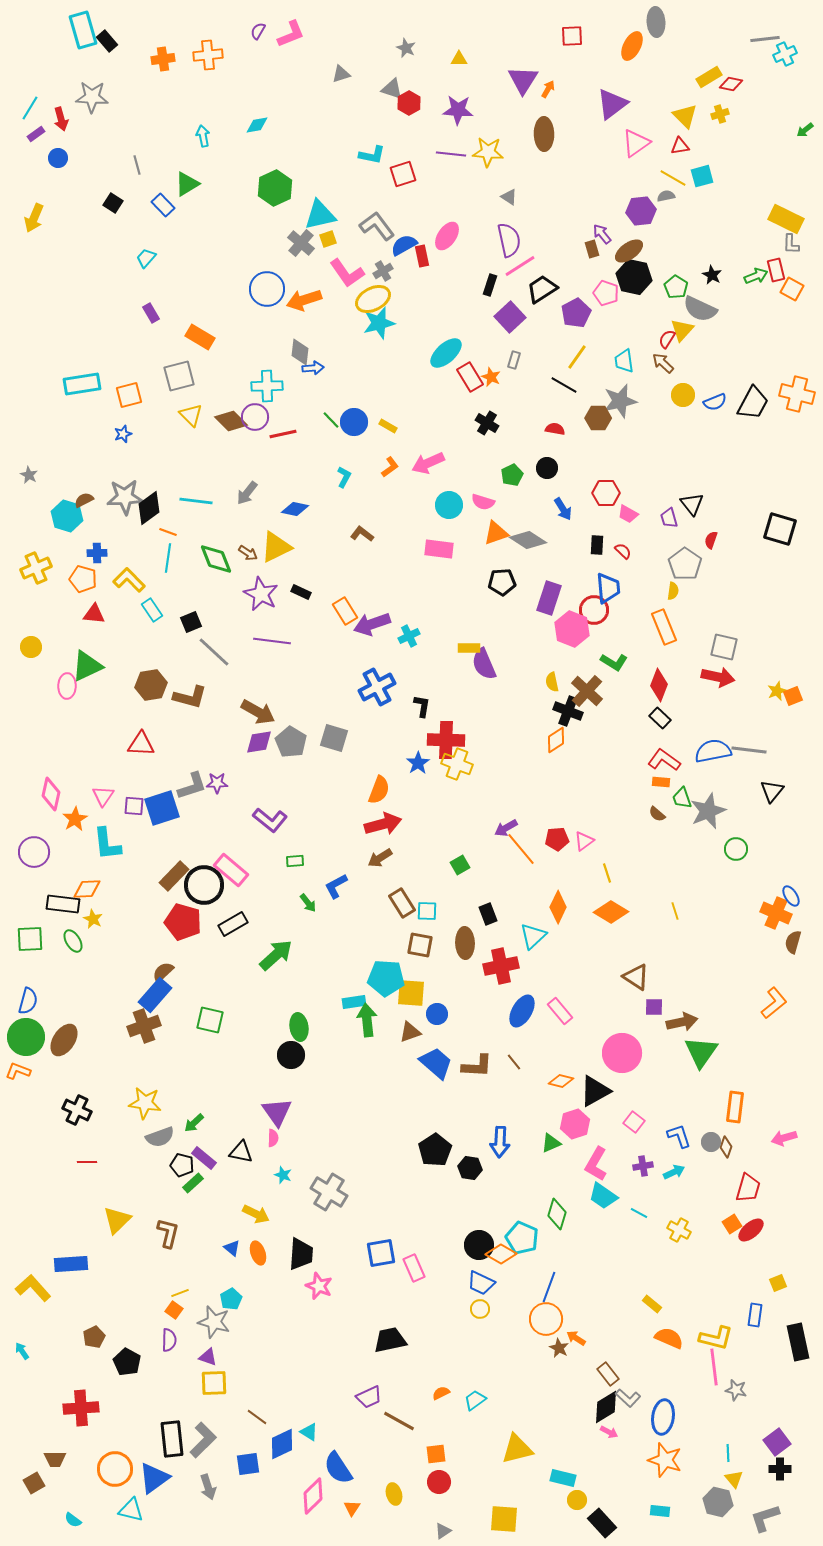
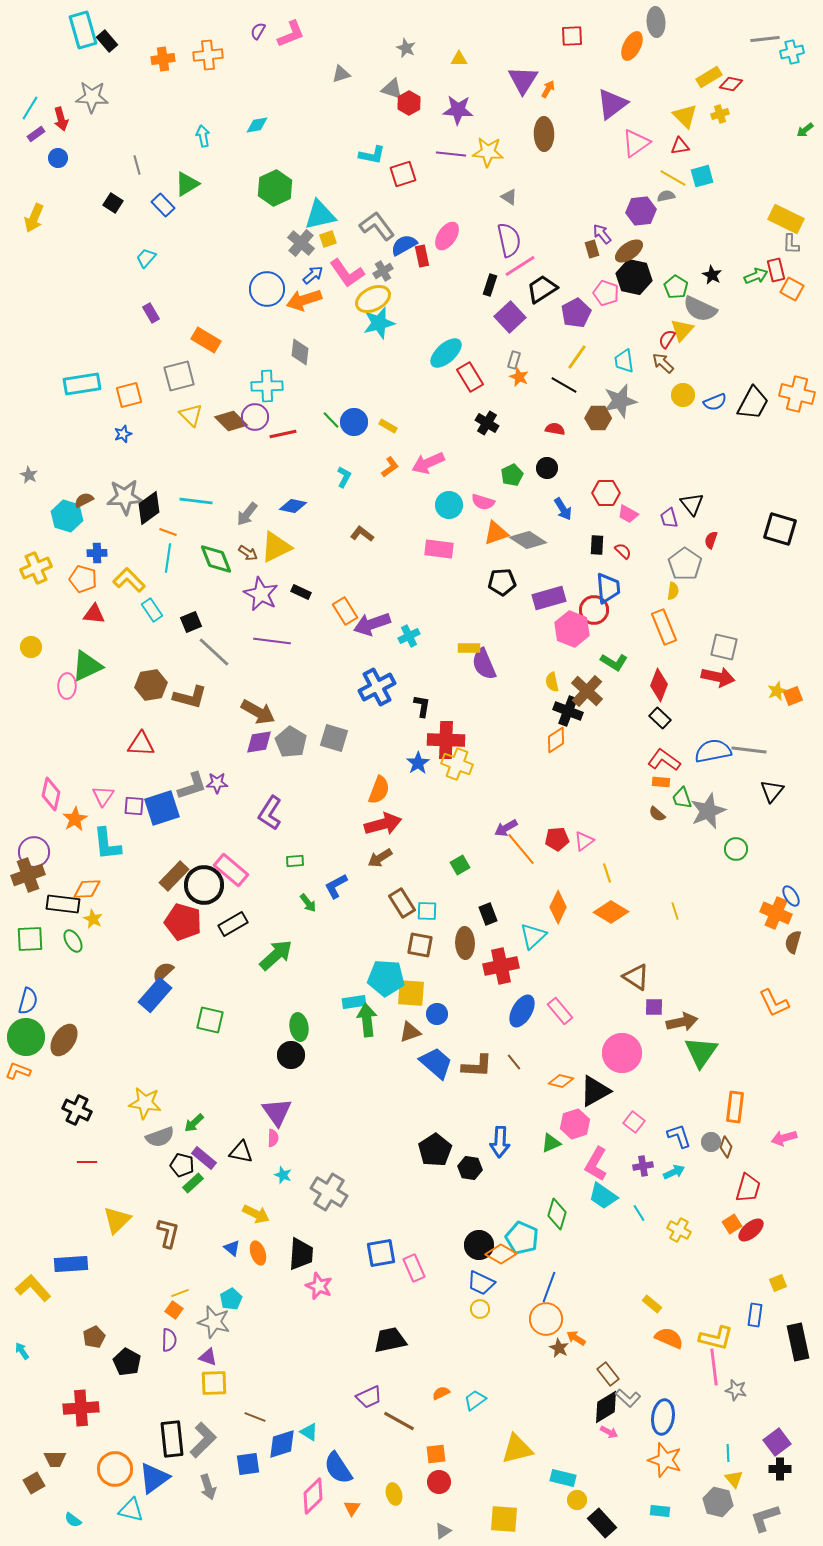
cyan cross at (785, 54): moved 7 px right, 2 px up; rotated 10 degrees clockwise
orange rectangle at (200, 337): moved 6 px right, 3 px down
blue arrow at (313, 368): moved 93 px up; rotated 35 degrees counterclockwise
orange star at (491, 377): moved 28 px right
gray arrow at (247, 493): moved 21 px down
blue diamond at (295, 509): moved 2 px left, 3 px up
purple rectangle at (549, 598): rotated 56 degrees clockwise
purple L-shape at (270, 820): moved 7 px up; rotated 84 degrees clockwise
orange L-shape at (774, 1003): rotated 104 degrees clockwise
brown cross at (144, 1026): moved 116 px left, 151 px up
cyan line at (639, 1213): rotated 30 degrees clockwise
brown line at (257, 1417): moved 2 px left; rotated 15 degrees counterclockwise
blue diamond at (282, 1444): rotated 8 degrees clockwise
